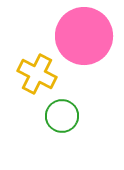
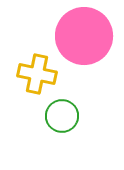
yellow cross: rotated 15 degrees counterclockwise
